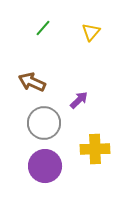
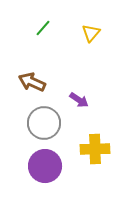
yellow triangle: moved 1 px down
purple arrow: rotated 78 degrees clockwise
